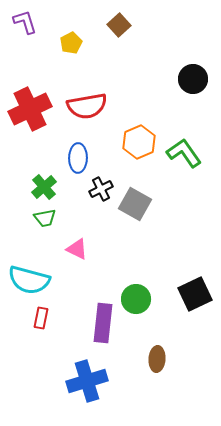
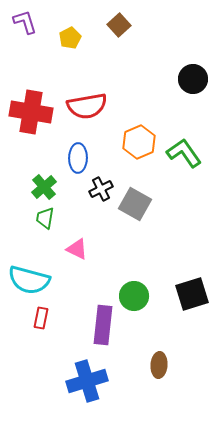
yellow pentagon: moved 1 px left, 5 px up
red cross: moved 1 px right, 3 px down; rotated 36 degrees clockwise
green trapezoid: rotated 110 degrees clockwise
black square: moved 3 px left; rotated 8 degrees clockwise
green circle: moved 2 px left, 3 px up
purple rectangle: moved 2 px down
brown ellipse: moved 2 px right, 6 px down
